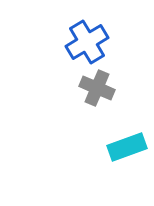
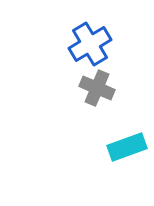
blue cross: moved 3 px right, 2 px down
